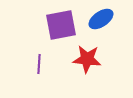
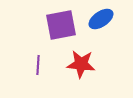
red star: moved 6 px left, 5 px down
purple line: moved 1 px left, 1 px down
